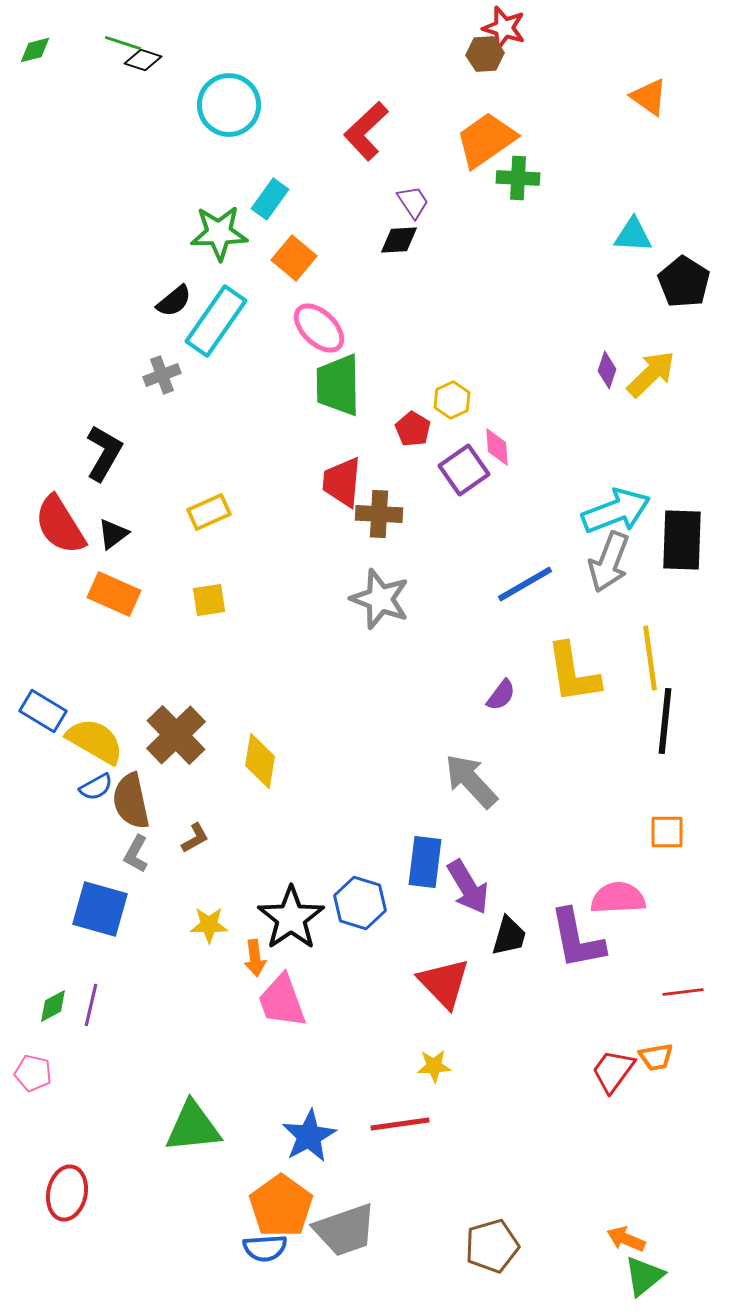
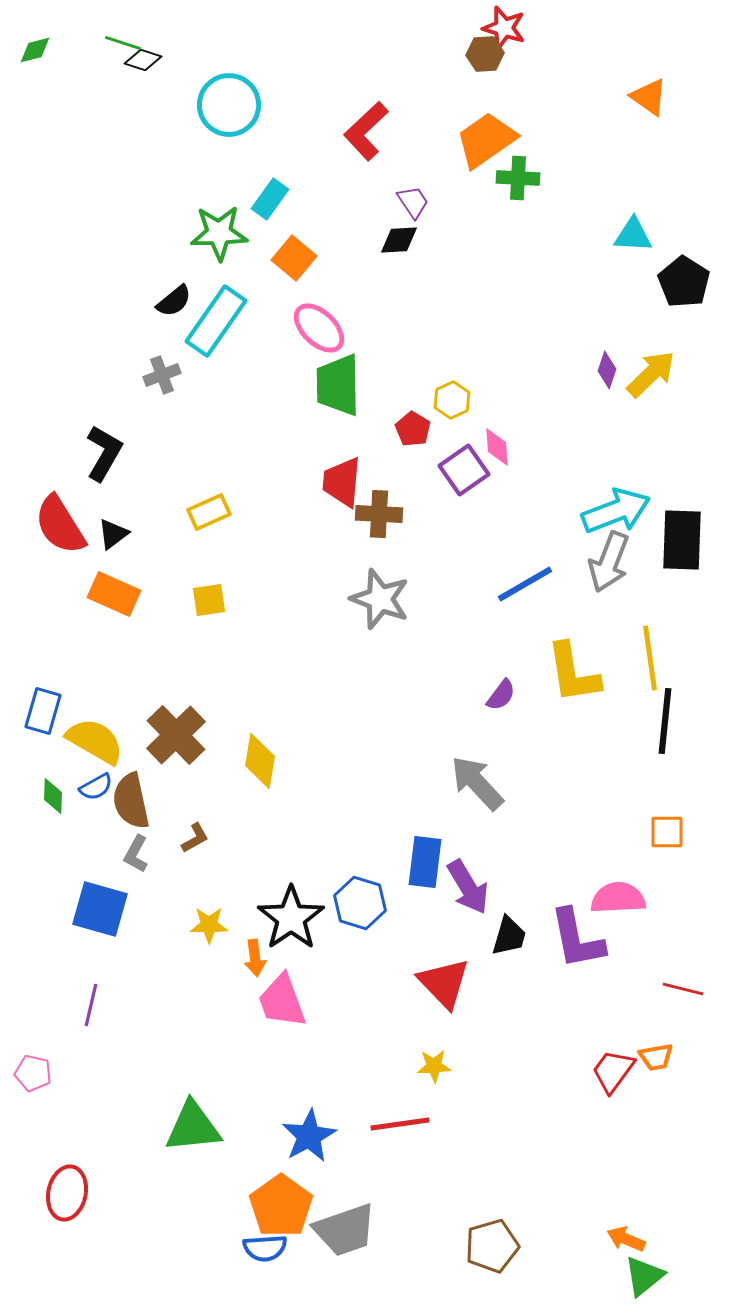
blue rectangle at (43, 711): rotated 75 degrees clockwise
gray arrow at (471, 781): moved 6 px right, 2 px down
red line at (683, 992): moved 3 px up; rotated 21 degrees clockwise
green diamond at (53, 1006): moved 210 px up; rotated 60 degrees counterclockwise
